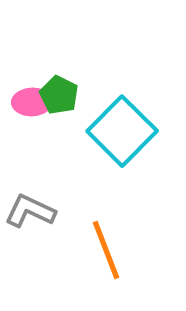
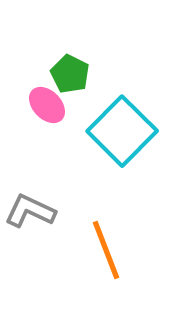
green pentagon: moved 11 px right, 21 px up
pink ellipse: moved 15 px right, 3 px down; rotated 48 degrees clockwise
